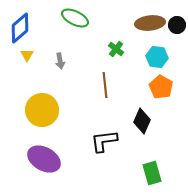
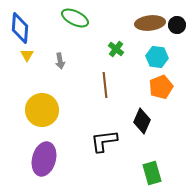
blue diamond: rotated 44 degrees counterclockwise
orange pentagon: rotated 20 degrees clockwise
purple ellipse: rotated 76 degrees clockwise
